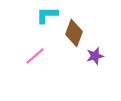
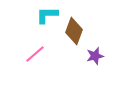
brown diamond: moved 2 px up
pink line: moved 2 px up
